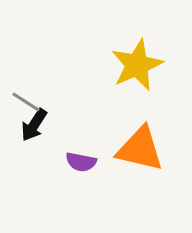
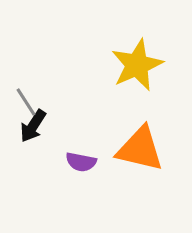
gray line: rotated 24 degrees clockwise
black arrow: moved 1 px left, 1 px down
